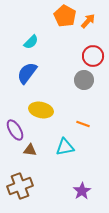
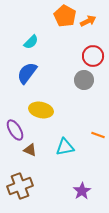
orange arrow: rotated 21 degrees clockwise
orange line: moved 15 px right, 11 px down
brown triangle: rotated 16 degrees clockwise
